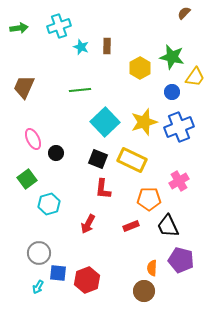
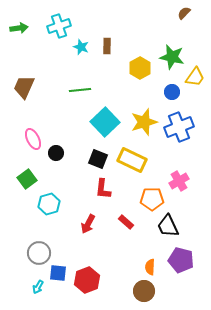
orange pentagon: moved 3 px right
red rectangle: moved 5 px left, 4 px up; rotated 63 degrees clockwise
orange semicircle: moved 2 px left, 1 px up
